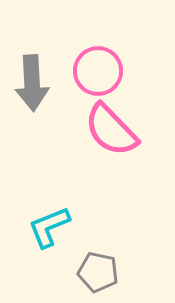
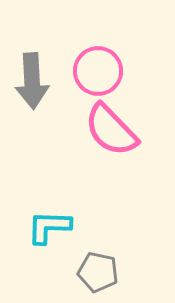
gray arrow: moved 2 px up
cyan L-shape: rotated 24 degrees clockwise
